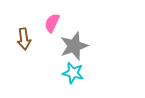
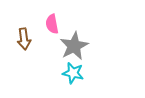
pink semicircle: moved 1 px down; rotated 36 degrees counterclockwise
gray star: rotated 8 degrees counterclockwise
